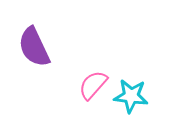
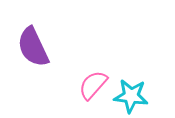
purple semicircle: moved 1 px left
